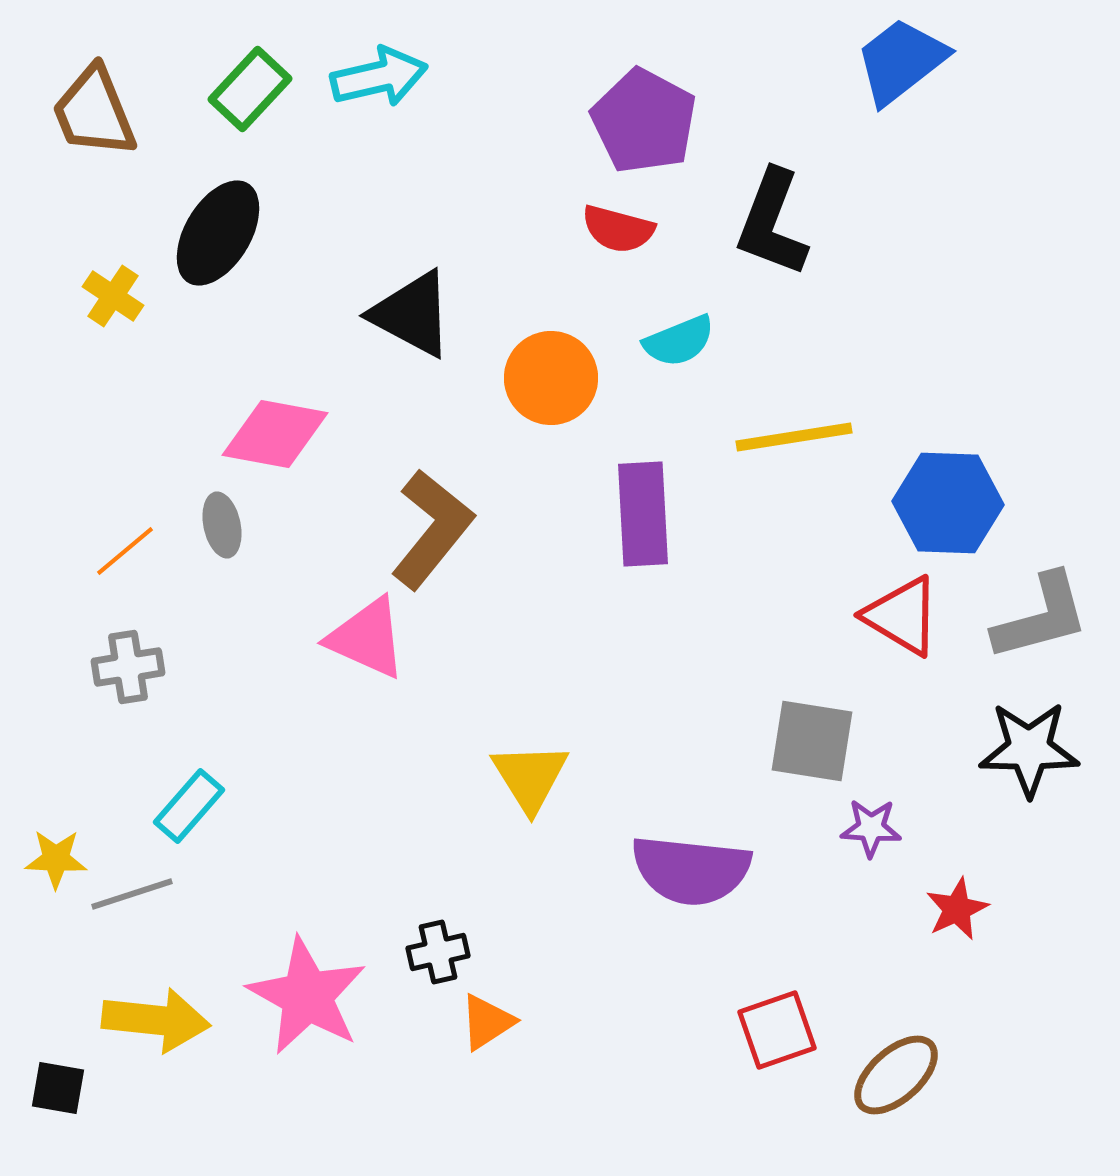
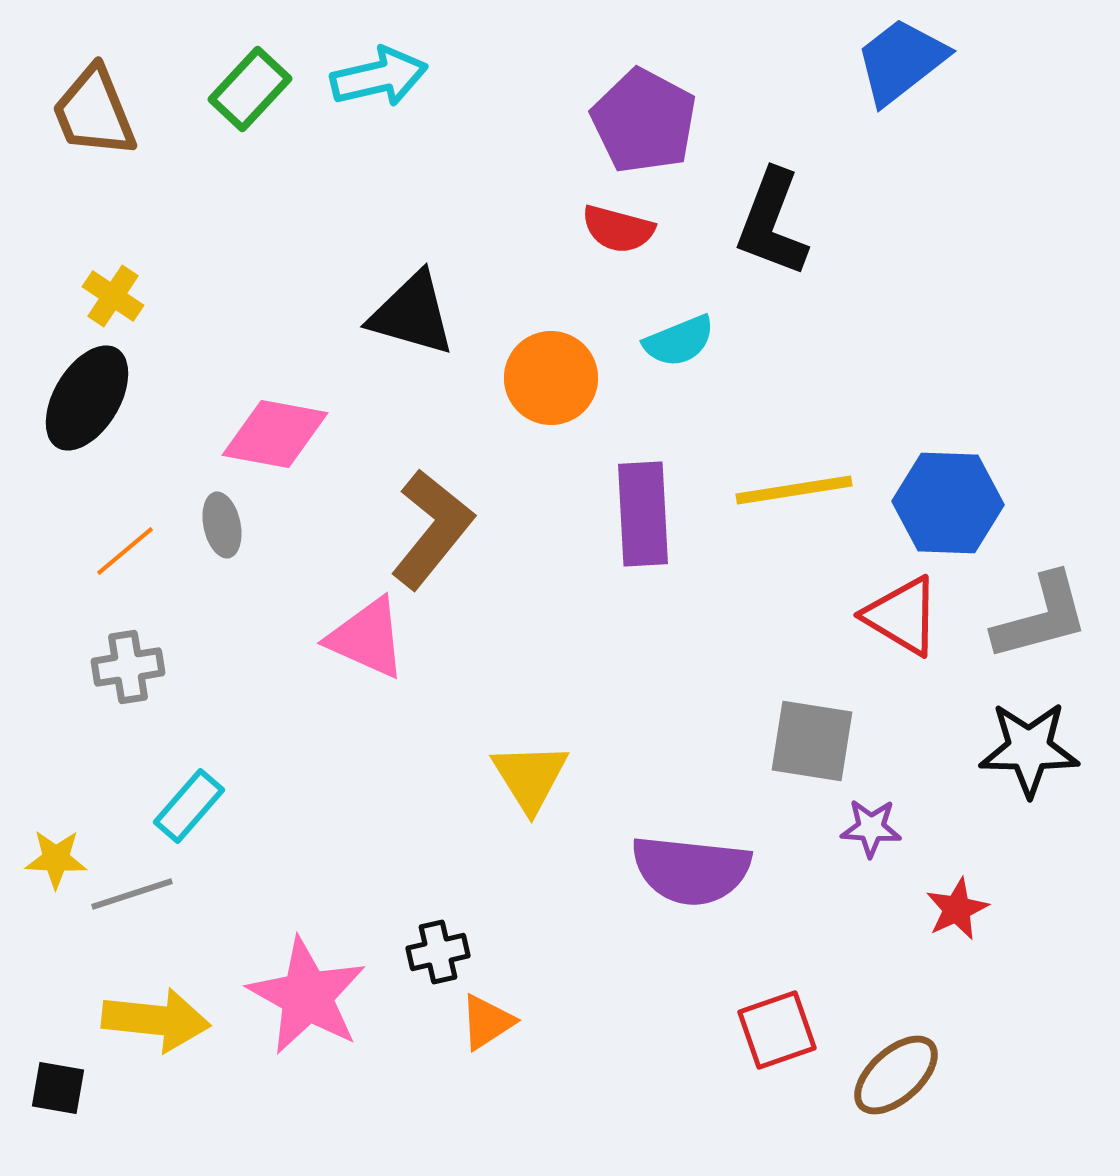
black ellipse: moved 131 px left, 165 px down
black triangle: rotated 12 degrees counterclockwise
yellow line: moved 53 px down
